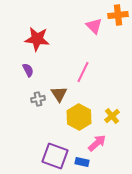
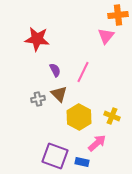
pink triangle: moved 12 px right, 10 px down; rotated 24 degrees clockwise
purple semicircle: moved 27 px right
brown triangle: rotated 12 degrees counterclockwise
yellow cross: rotated 28 degrees counterclockwise
